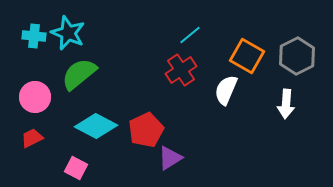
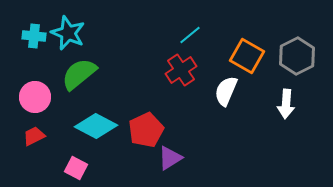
white semicircle: moved 1 px down
red trapezoid: moved 2 px right, 2 px up
